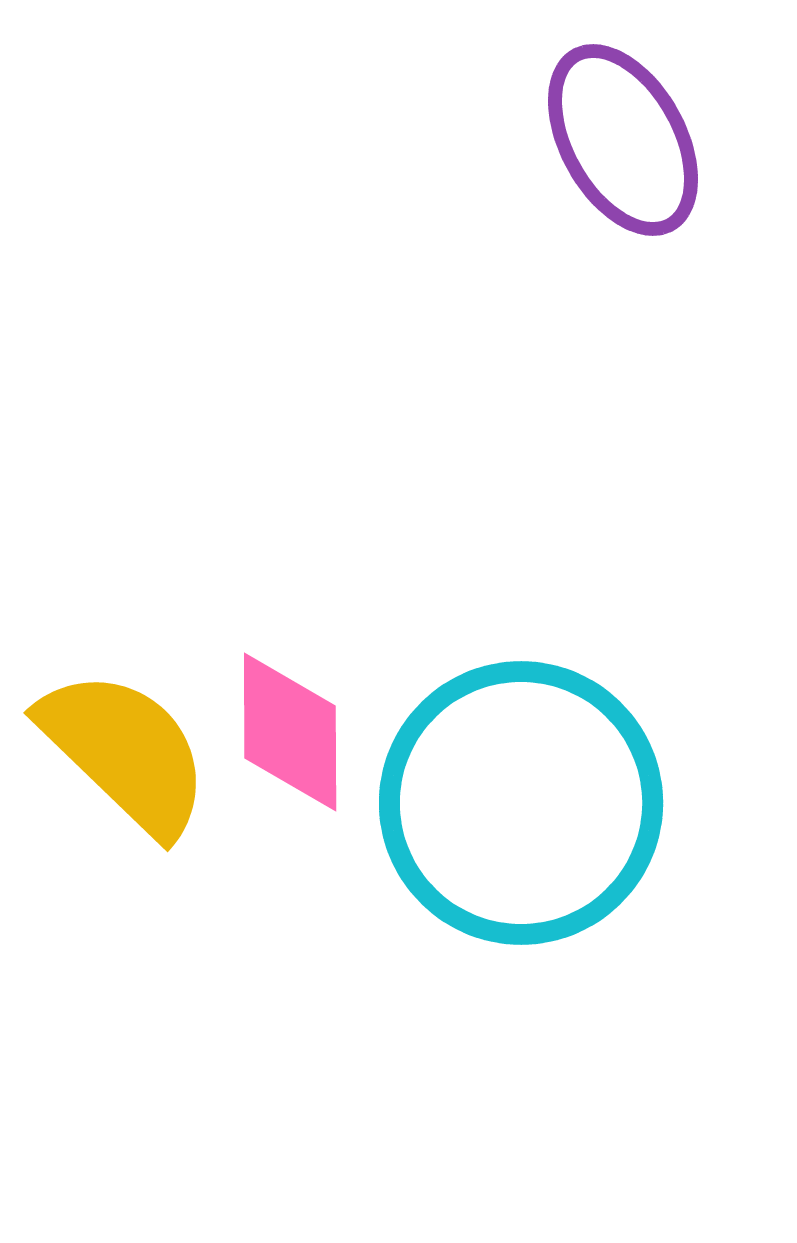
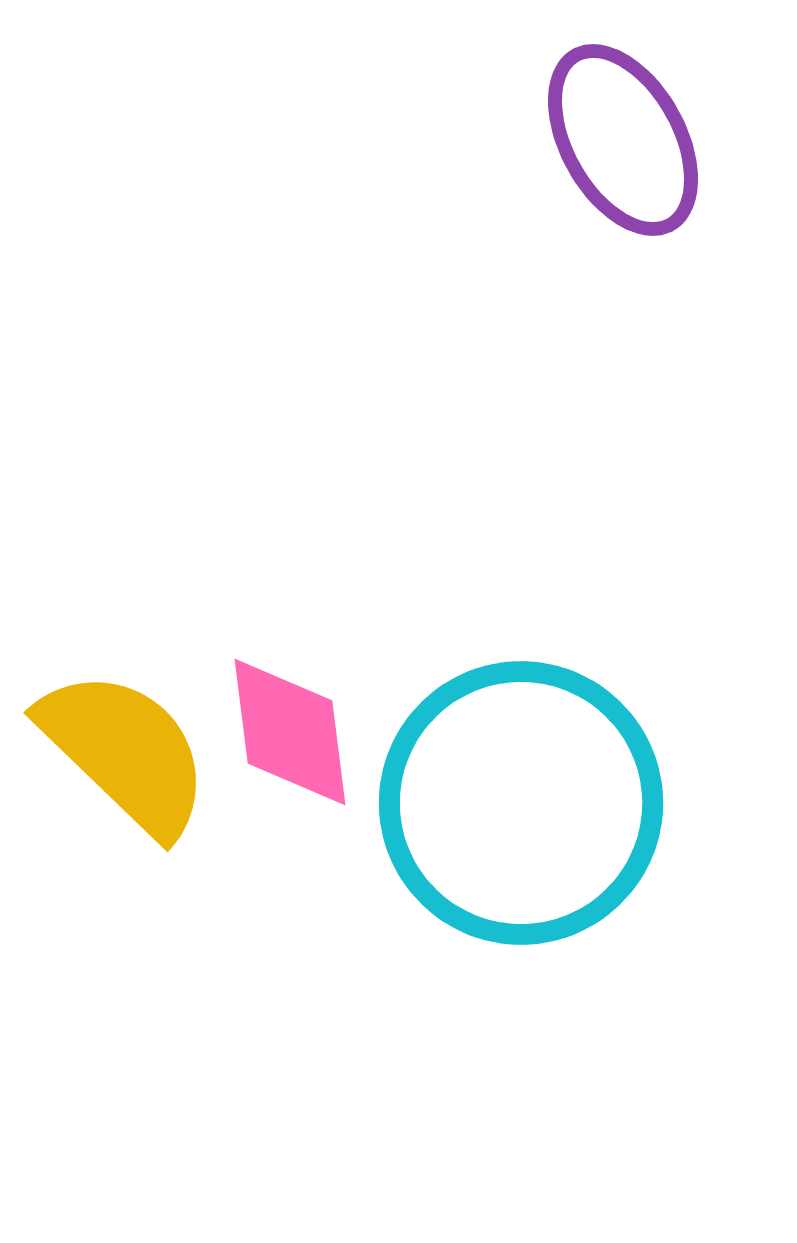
pink diamond: rotated 7 degrees counterclockwise
